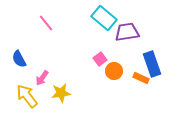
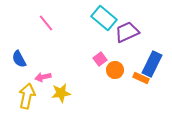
purple trapezoid: rotated 15 degrees counterclockwise
blue rectangle: rotated 45 degrees clockwise
orange circle: moved 1 px right, 1 px up
pink arrow: moved 1 px right, 1 px up; rotated 42 degrees clockwise
yellow arrow: rotated 50 degrees clockwise
